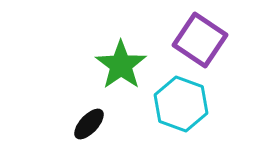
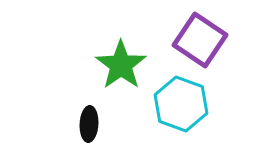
black ellipse: rotated 40 degrees counterclockwise
